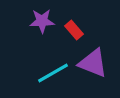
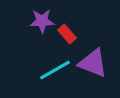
red rectangle: moved 7 px left, 4 px down
cyan line: moved 2 px right, 3 px up
